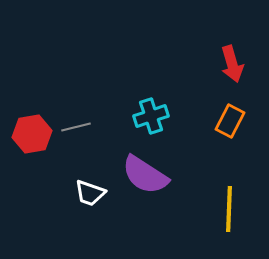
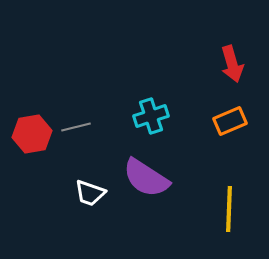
orange rectangle: rotated 40 degrees clockwise
purple semicircle: moved 1 px right, 3 px down
